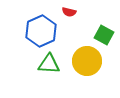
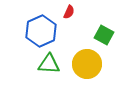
red semicircle: rotated 80 degrees counterclockwise
yellow circle: moved 3 px down
